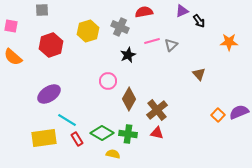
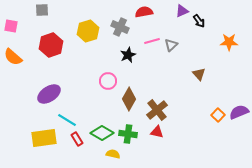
red triangle: moved 1 px up
